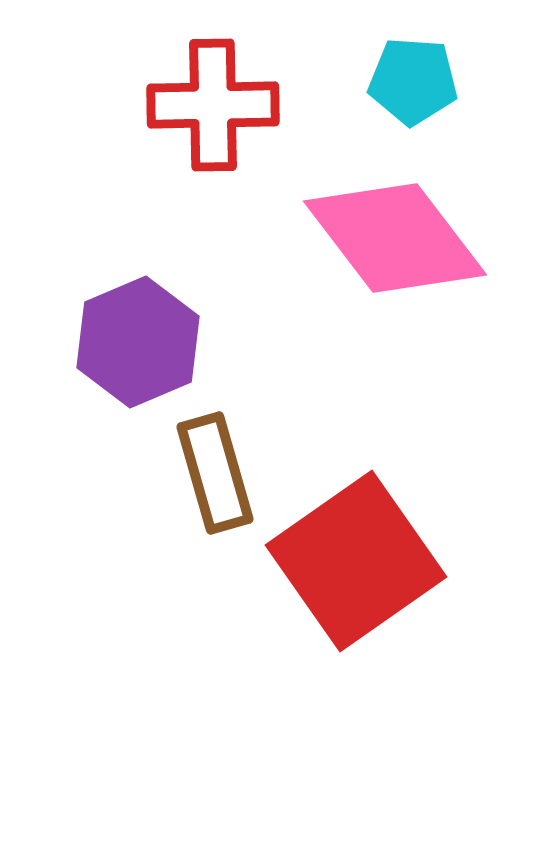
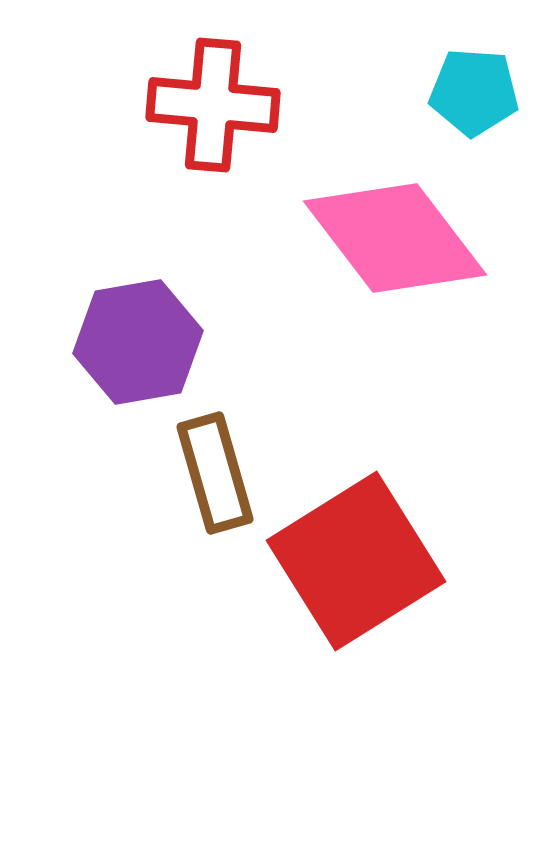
cyan pentagon: moved 61 px right, 11 px down
red cross: rotated 6 degrees clockwise
purple hexagon: rotated 13 degrees clockwise
red square: rotated 3 degrees clockwise
